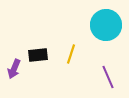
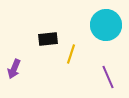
black rectangle: moved 10 px right, 16 px up
